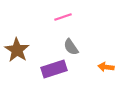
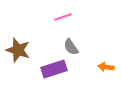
brown star: moved 1 px right; rotated 15 degrees counterclockwise
